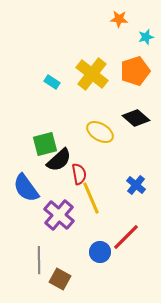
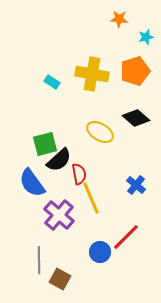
yellow cross: rotated 28 degrees counterclockwise
blue semicircle: moved 6 px right, 5 px up
